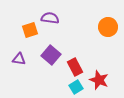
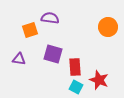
purple square: moved 2 px right, 1 px up; rotated 24 degrees counterclockwise
red rectangle: rotated 24 degrees clockwise
cyan square: rotated 32 degrees counterclockwise
